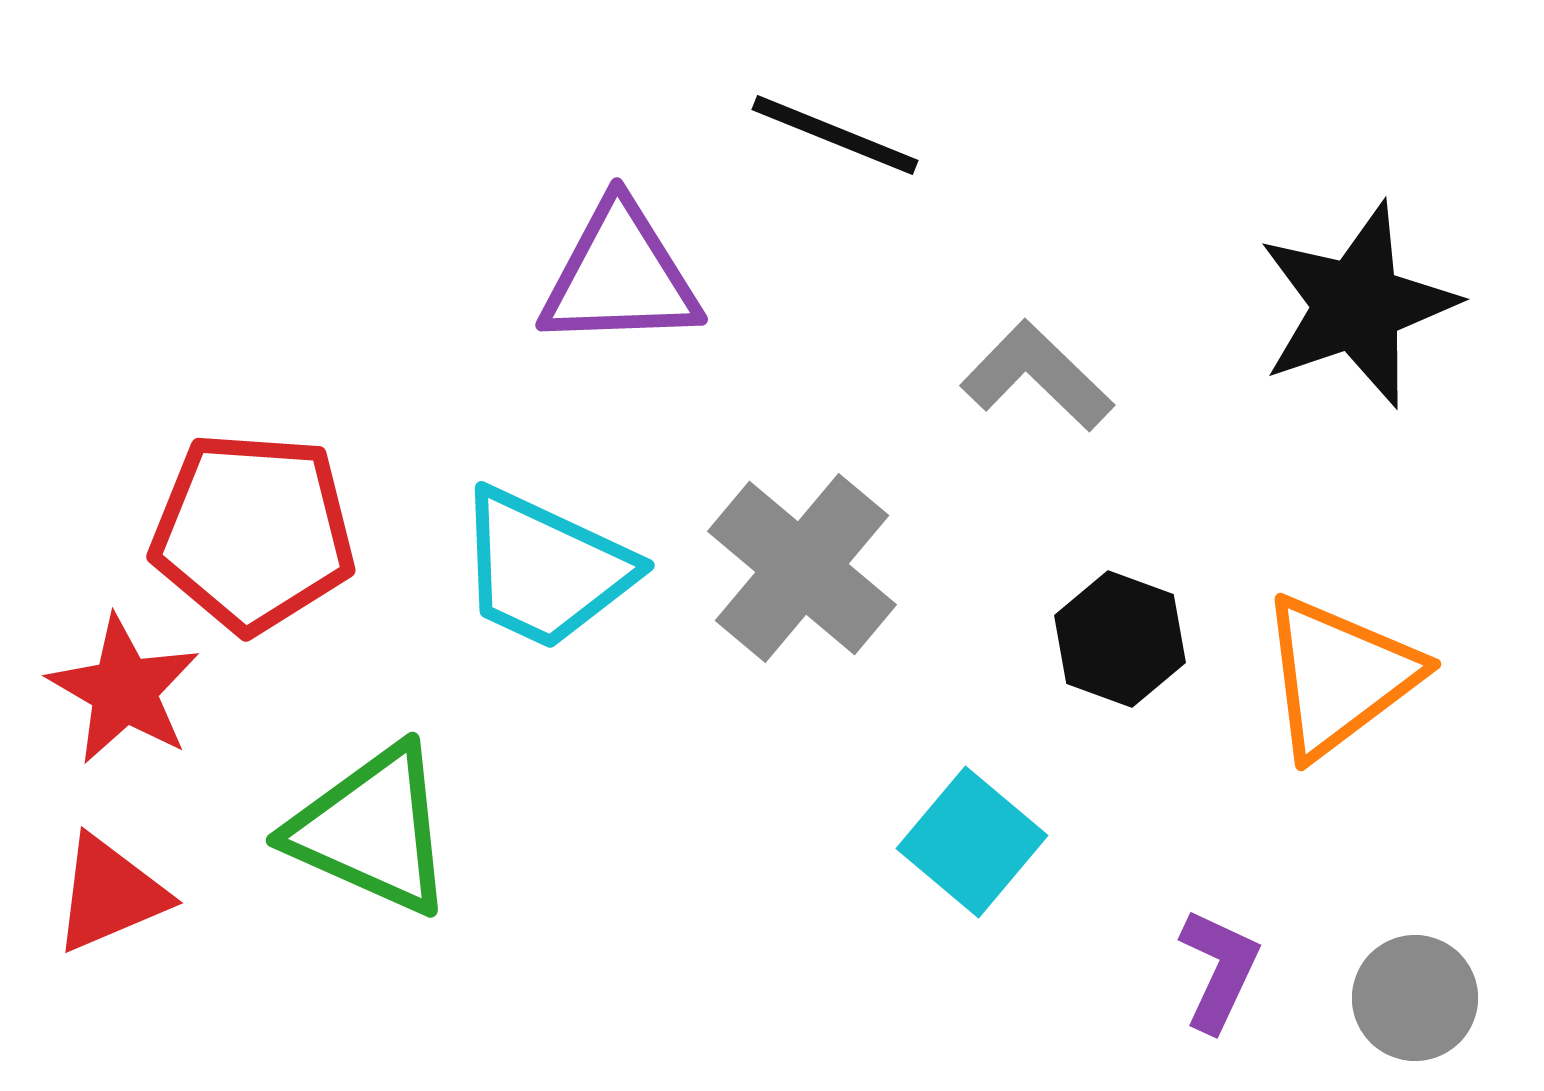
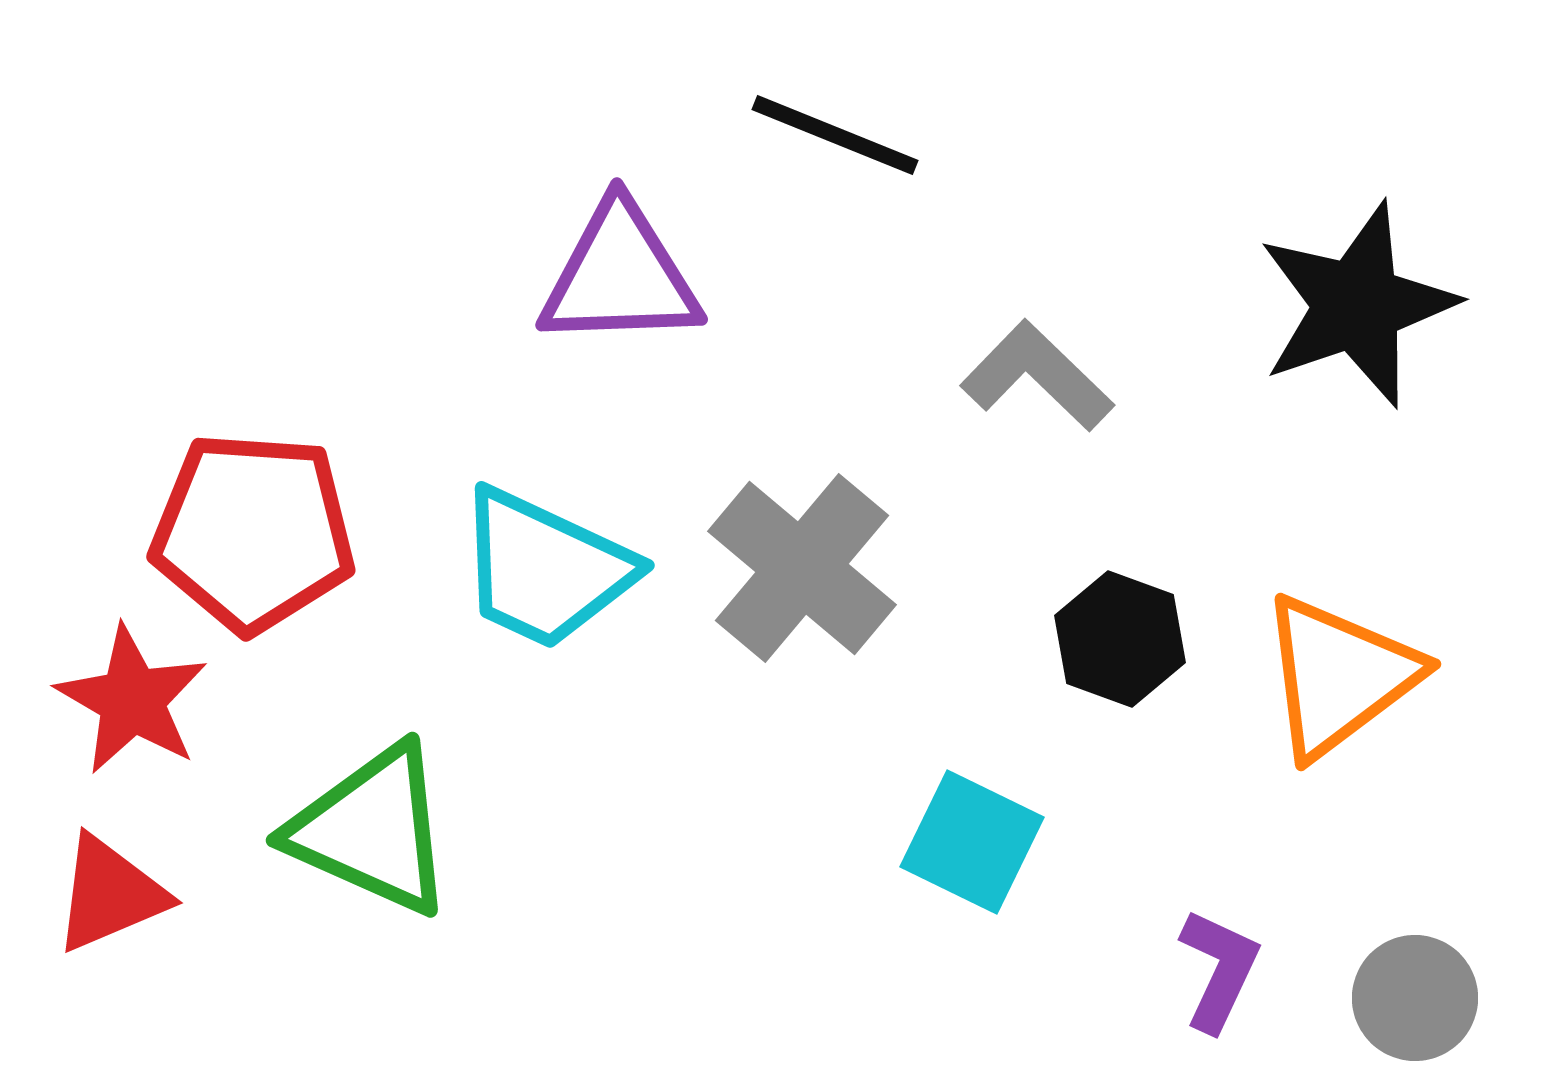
red star: moved 8 px right, 10 px down
cyan square: rotated 14 degrees counterclockwise
